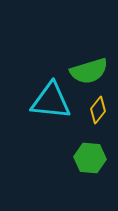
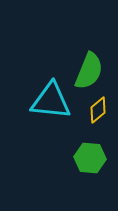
green semicircle: rotated 51 degrees counterclockwise
yellow diamond: rotated 12 degrees clockwise
